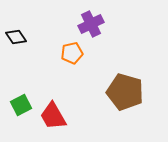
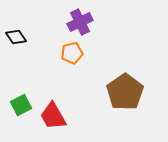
purple cross: moved 11 px left, 2 px up
brown pentagon: rotated 21 degrees clockwise
